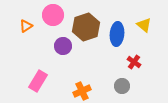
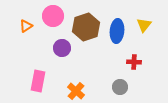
pink circle: moved 1 px down
yellow triangle: rotated 28 degrees clockwise
blue ellipse: moved 3 px up
purple circle: moved 1 px left, 2 px down
red cross: rotated 32 degrees counterclockwise
pink rectangle: rotated 20 degrees counterclockwise
gray circle: moved 2 px left, 1 px down
orange cross: moved 6 px left; rotated 24 degrees counterclockwise
